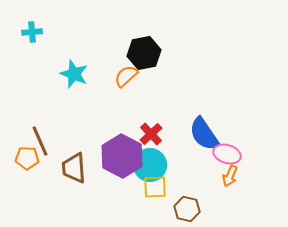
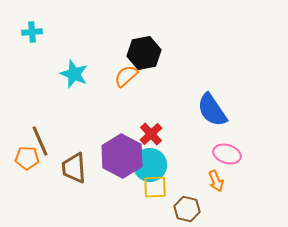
blue semicircle: moved 8 px right, 24 px up
orange arrow: moved 14 px left, 5 px down; rotated 45 degrees counterclockwise
